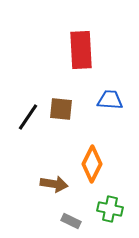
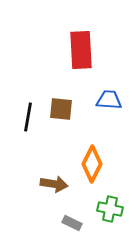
blue trapezoid: moved 1 px left
black line: rotated 24 degrees counterclockwise
gray rectangle: moved 1 px right, 2 px down
